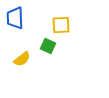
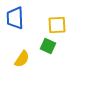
yellow square: moved 4 px left
yellow semicircle: rotated 18 degrees counterclockwise
